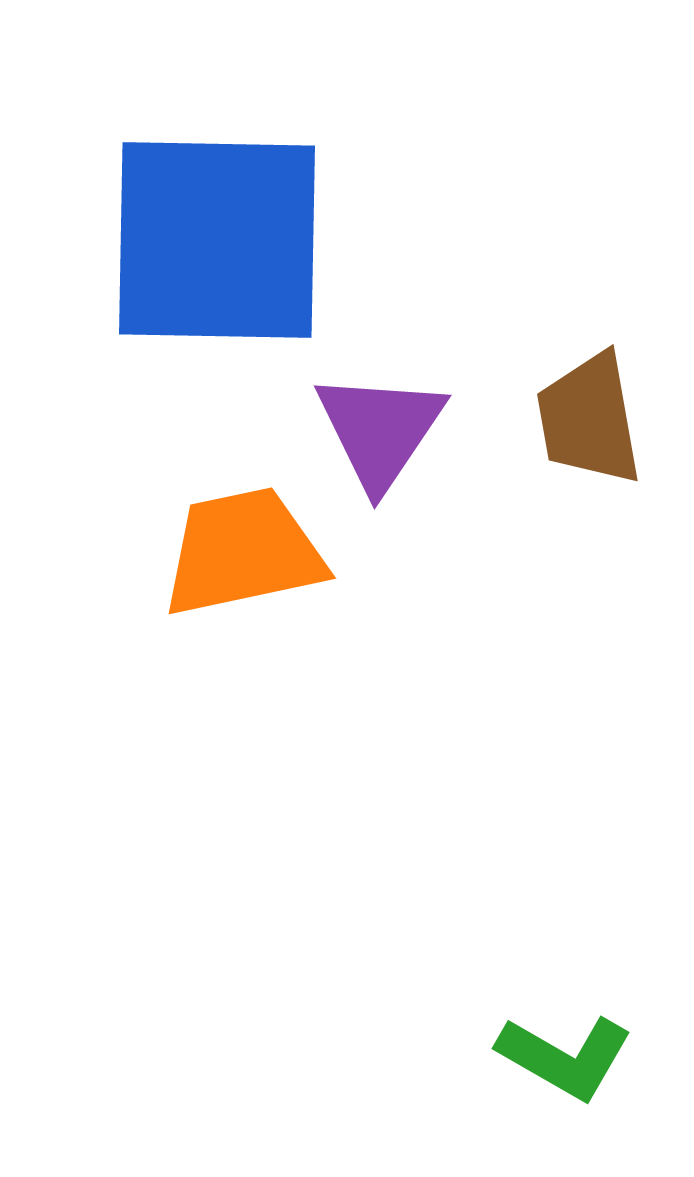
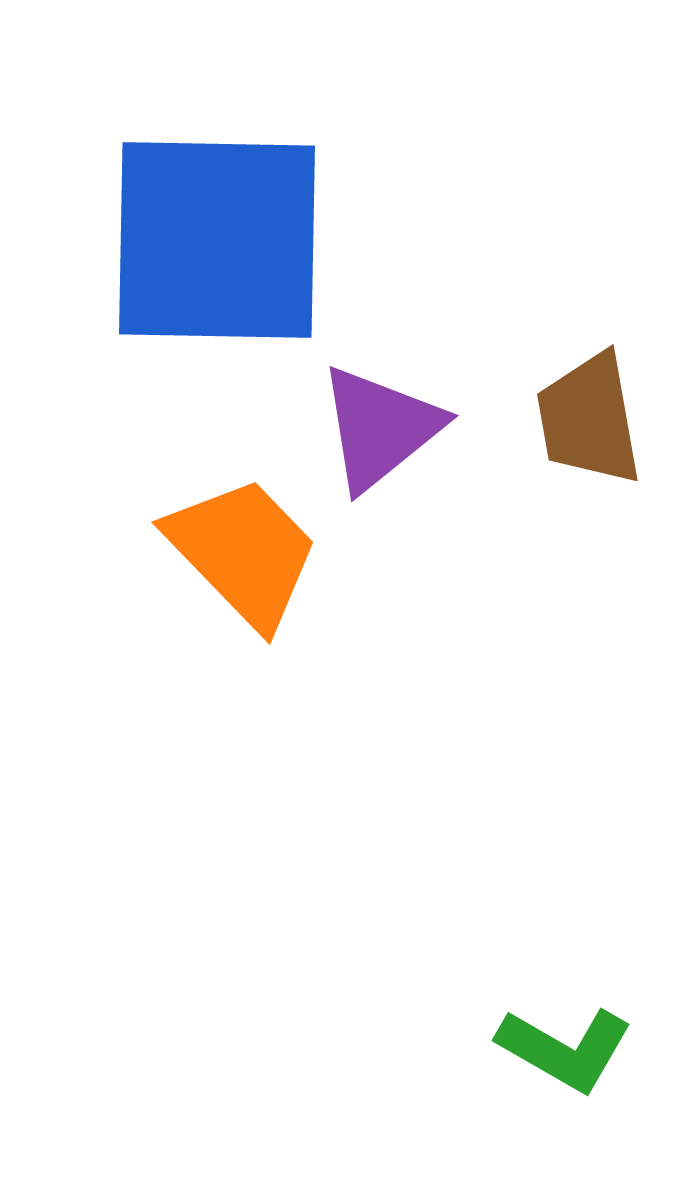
purple triangle: moved 2 px up; rotated 17 degrees clockwise
orange trapezoid: rotated 58 degrees clockwise
green L-shape: moved 8 px up
